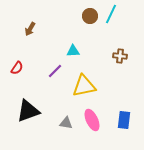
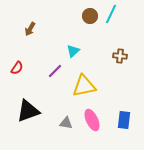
cyan triangle: rotated 40 degrees counterclockwise
